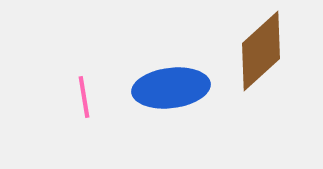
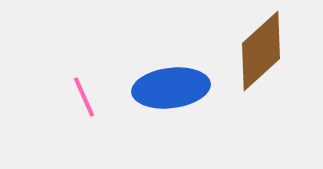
pink line: rotated 15 degrees counterclockwise
